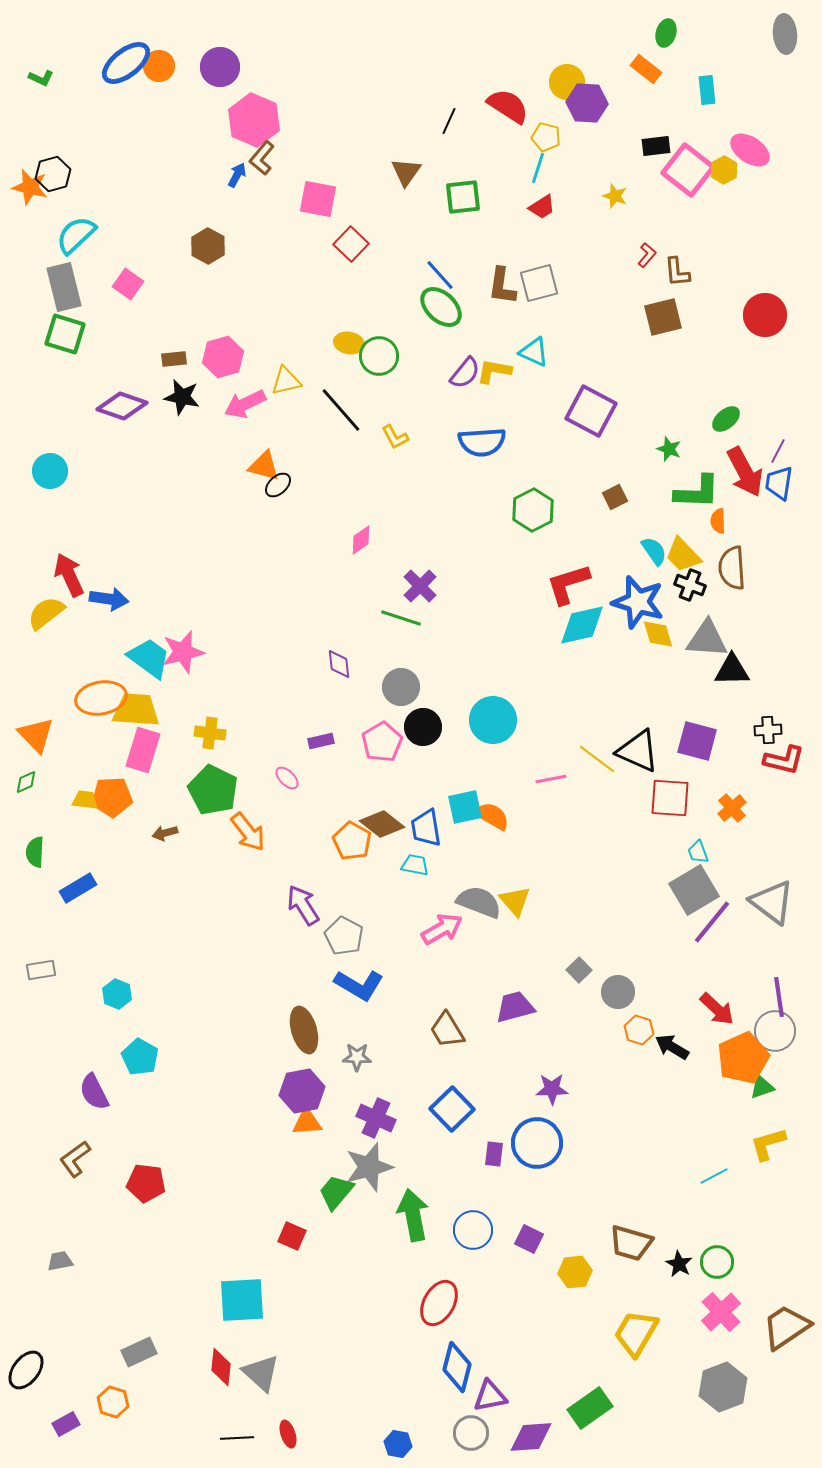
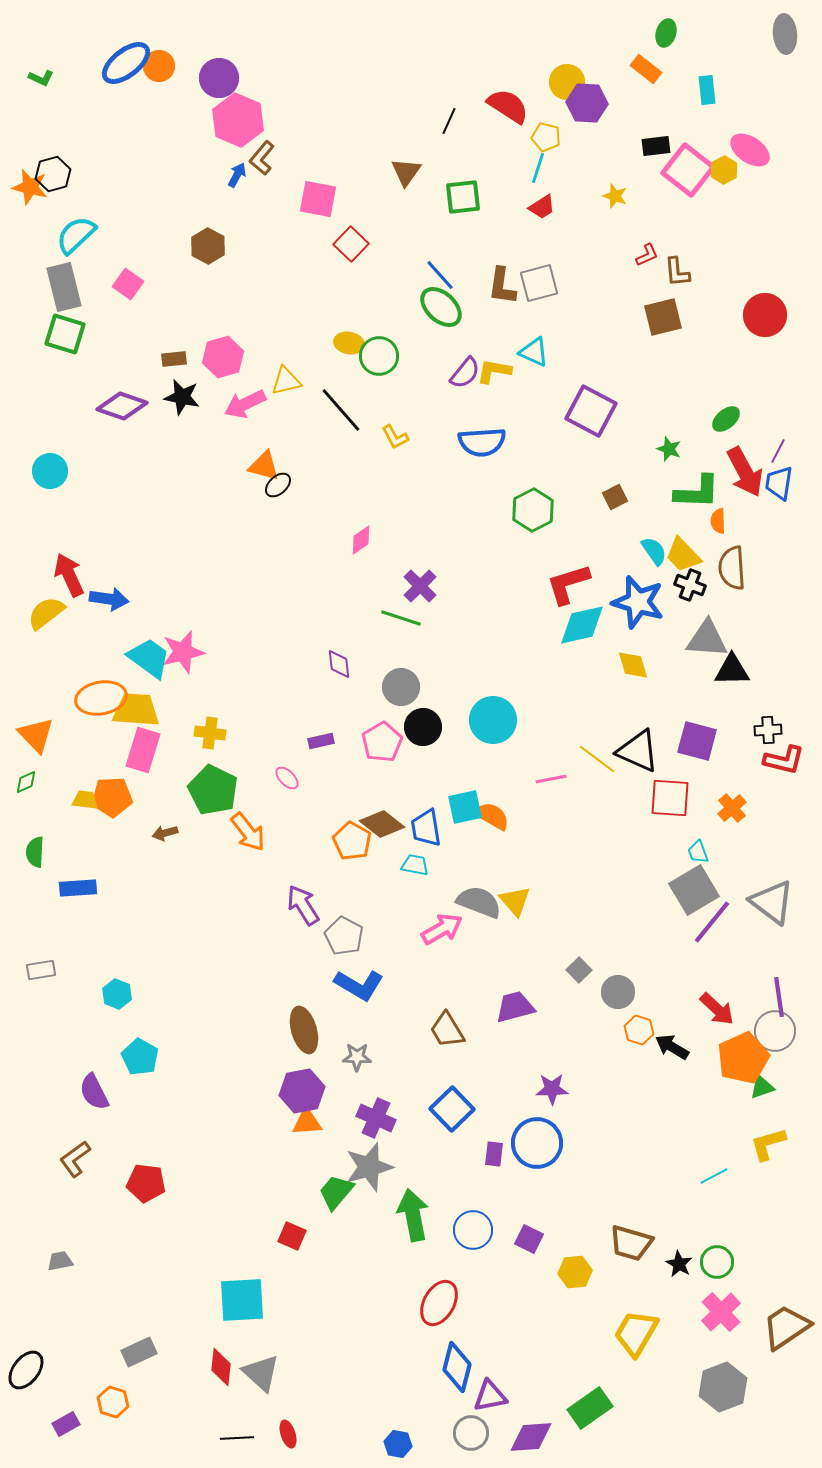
purple circle at (220, 67): moved 1 px left, 11 px down
pink hexagon at (254, 120): moved 16 px left
red L-shape at (647, 255): rotated 25 degrees clockwise
yellow diamond at (658, 634): moved 25 px left, 31 px down
blue rectangle at (78, 888): rotated 27 degrees clockwise
